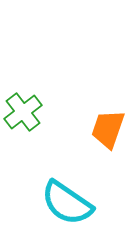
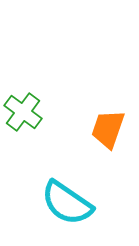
green cross: rotated 15 degrees counterclockwise
